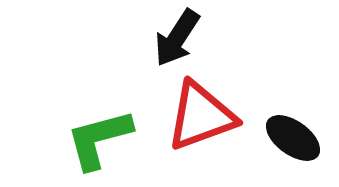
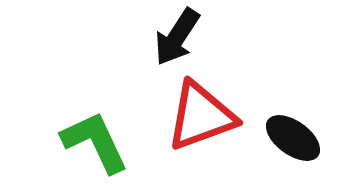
black arrow: moved 1 px up
green L-shape: moved 4 px left, 3 px down; rotated 80 degrees clockwise
